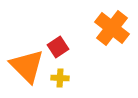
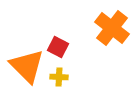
red square: rotated 30 degrees counterclockwise
yellow cross: moved 1 px left, 1 px up
